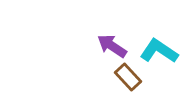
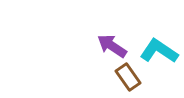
brown rectangle: rotated 8 degrees clockwise
